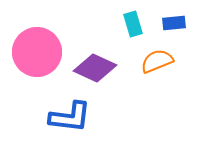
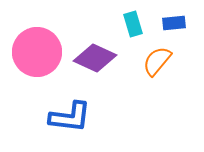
orange semicircle: rotated 28 degrees counterclockwise
purple diamond: moved 10 px up
